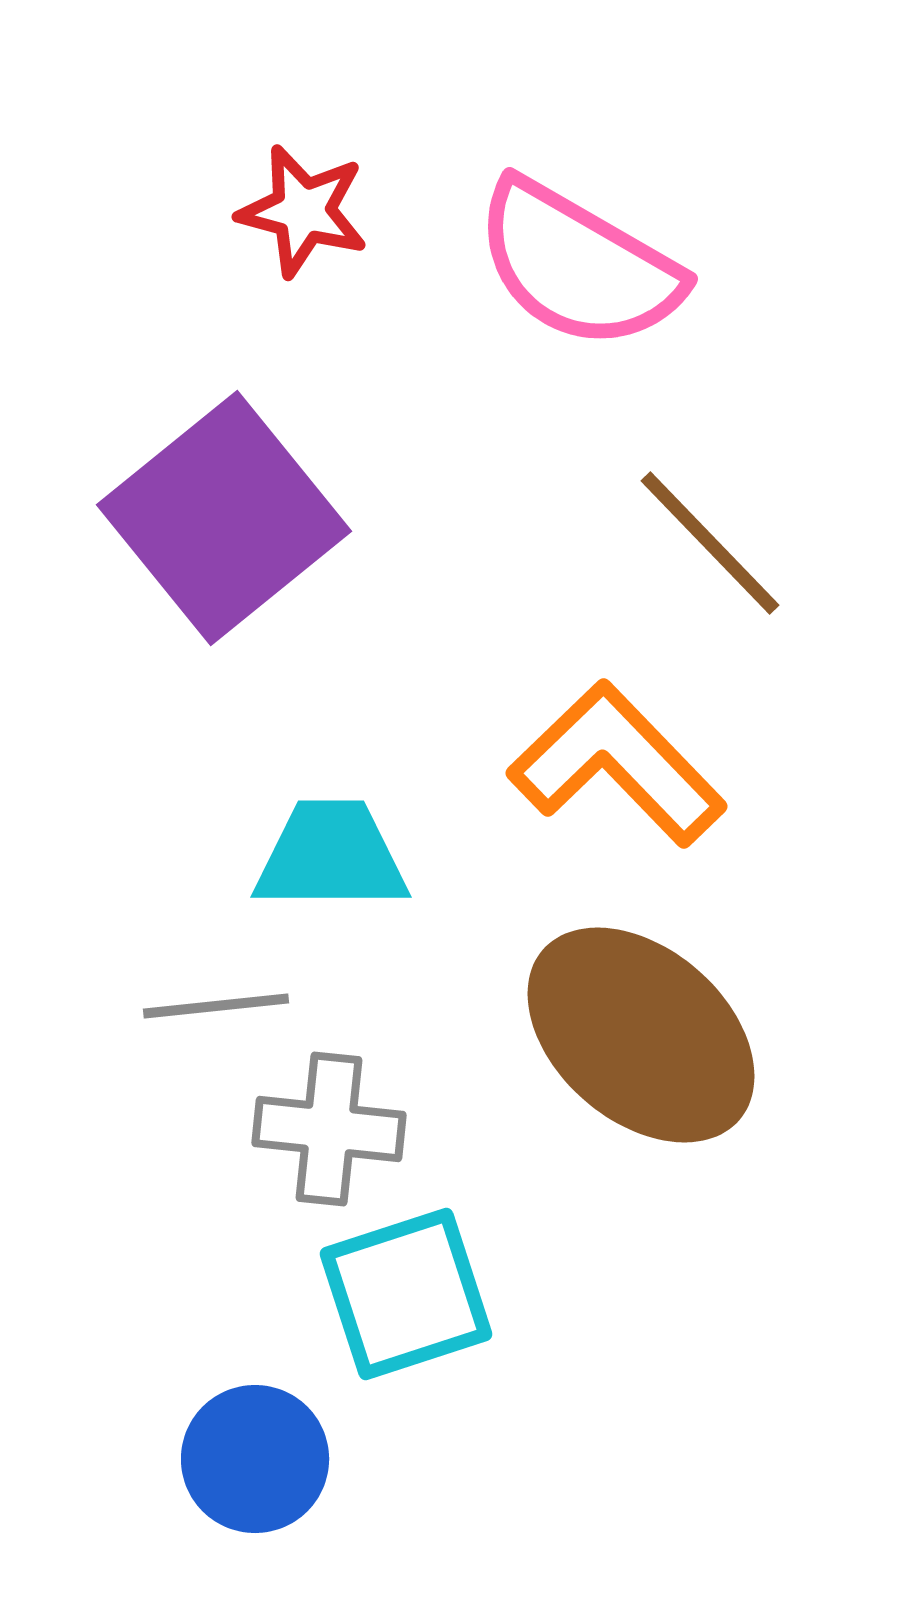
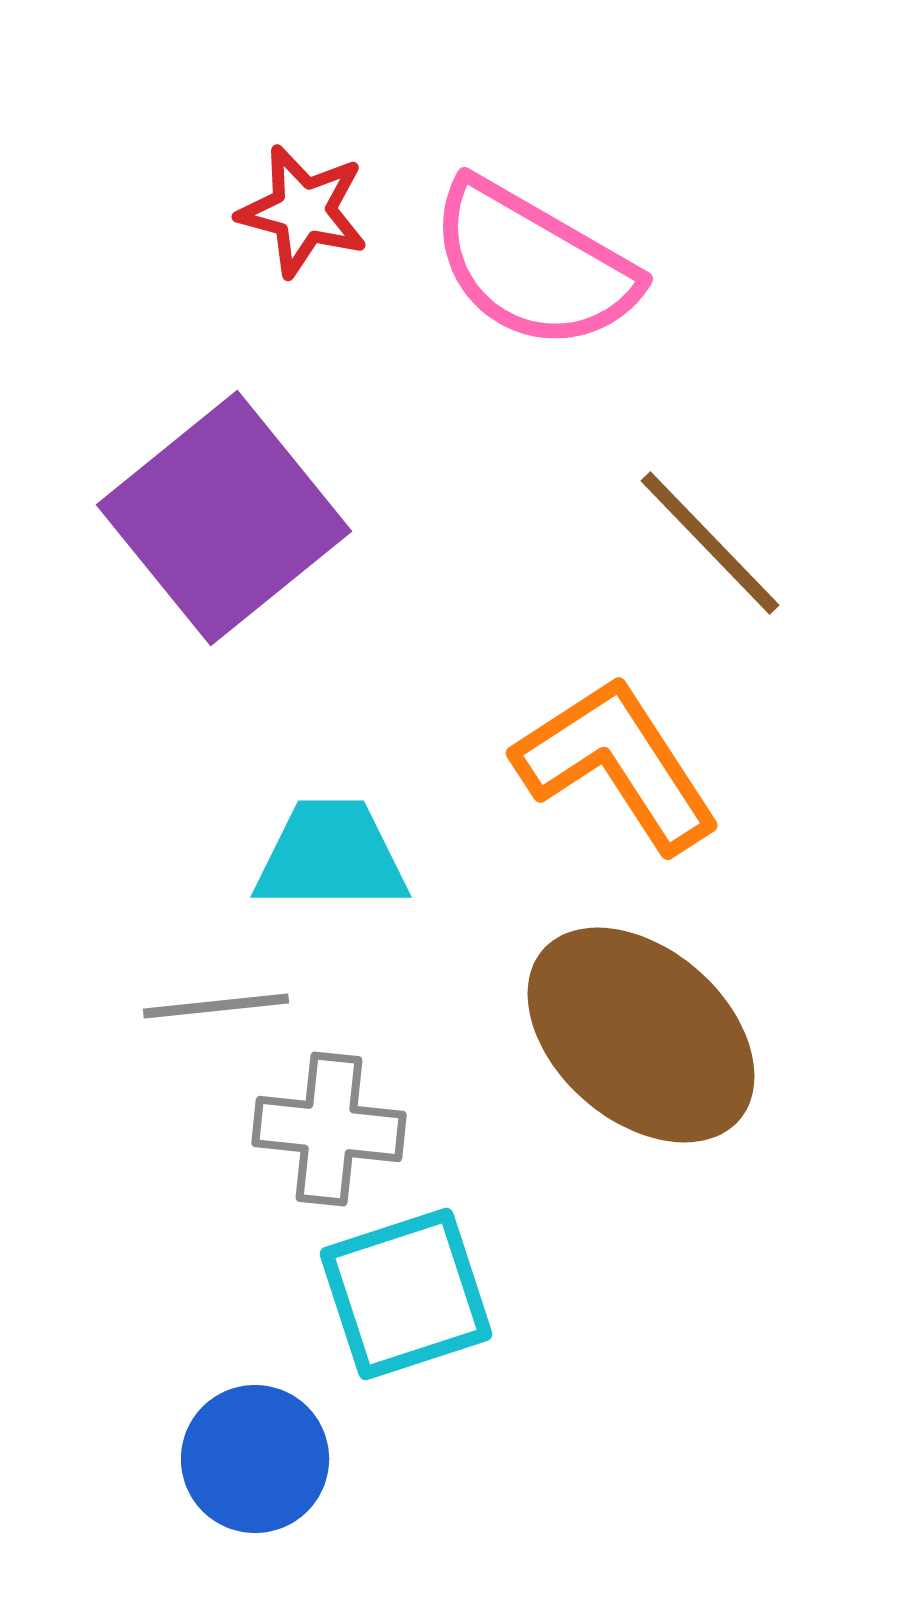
pink semicircle: moved 45 px left
orange L-shape: rotated 11 degrees clockwise
